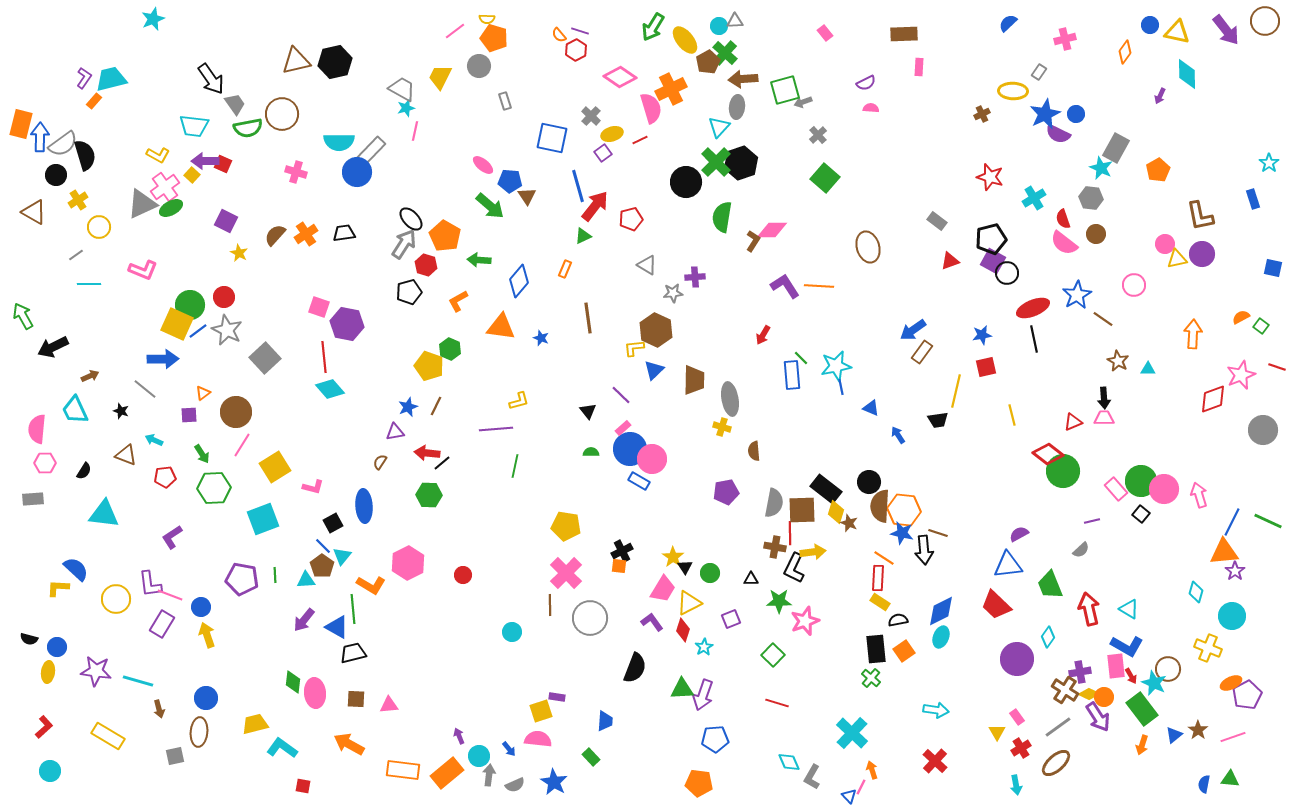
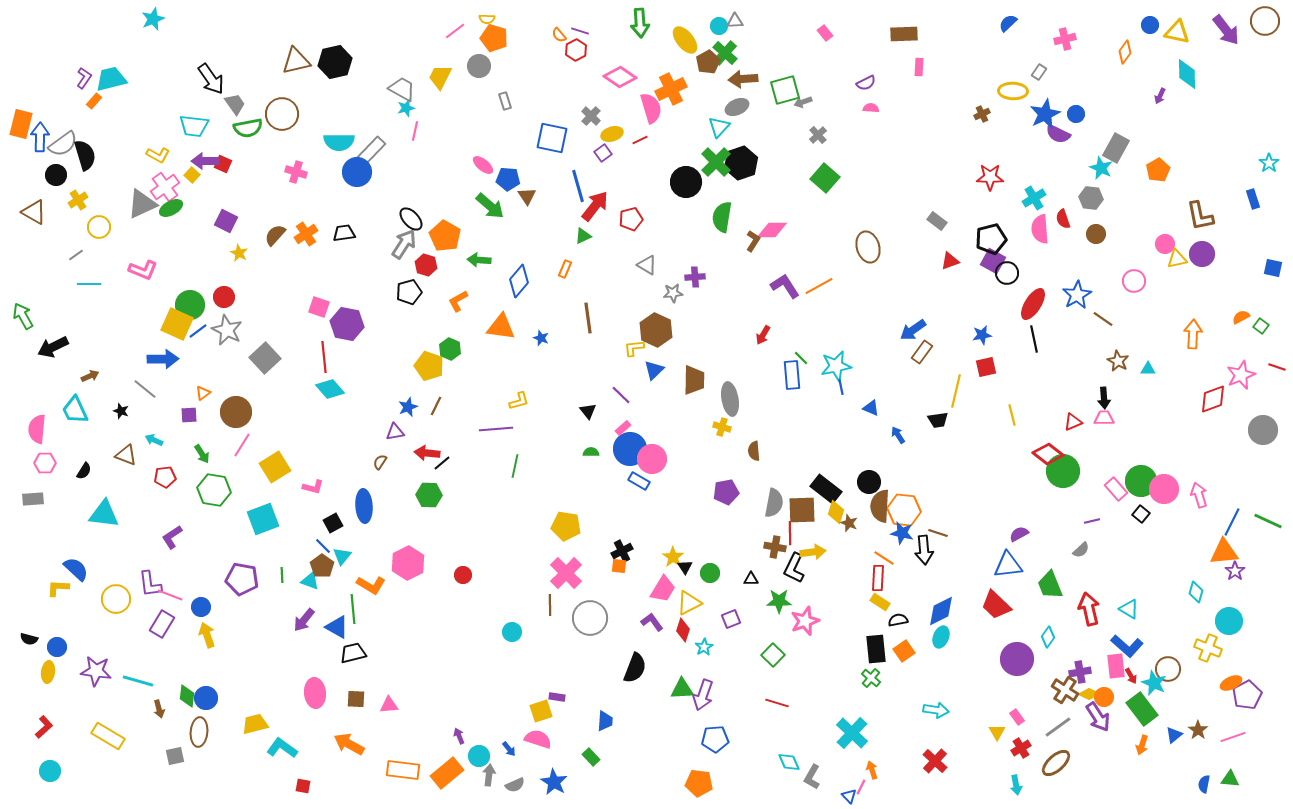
green arrow at (653, 27): moved 13 px left, 4 px up; rotated 36 degrees counterclockwise
gray ellipse at (737, 107): rotated 60 degrees clockwise
red star at (990, 177): rotated 16 degrees counterclockwise
blue pentagon at (510, 181): moved 2 px left, 2 px up
pink semicircle at (1064, 243): moved 24 px left, 14 px up; rotated 48 degrees clockwise
pink circle at (1134, 285): moved 4 px up
orange line at (819, 286): rotated 32 degrees counterclockwise
red ellipse at (1033, 308): moved 4 px up; rotated 36 degrees counterclockwise
green hexagon at (214, 488): moved 2 px down; rotated 12 degrees clockwise
green line at (275, 575): moved 7 px right
cyan triangle at (306, 580): moved 4 px right, 1 px down; rotated 24 degrees clockwise
cyan circle at (1232, 616): moved 3 px left, 5 px down
blue L-shape at (1127, 646): rotated 12 degrees clockwise
green diamond at (293, 682): moved 106 px left, 14 px down
pink semicircle at (538, 739): rotated 12 degrees clockwise
